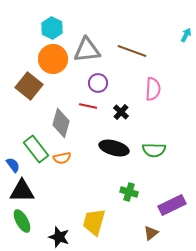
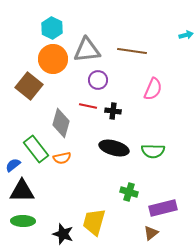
cyan arrow: rotated 48 degrees clockwise
brown line: rotated 12 degrees counterclockwise
purple circle: moved 3 px up
pink semicircle: rotated 20 degrees clockwise
black cross: moved 8 px left, 1 px up; rotated 35 degrees counterclockwise
green semicircle: moved 1 px left, 1 px down
blue semicircle: rotated 91 degrees counterclockwise
purple rectangle: moved 9 px left, 3 px down; rotated 12 degrees clockwise
green ellipse: moved 1 px right; rotated 60 degrees counterclockwise
black star: moved 4 px right, 3 px up
